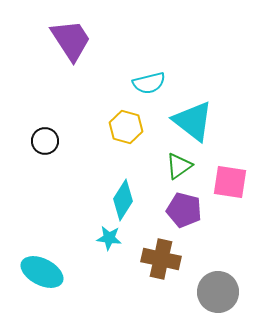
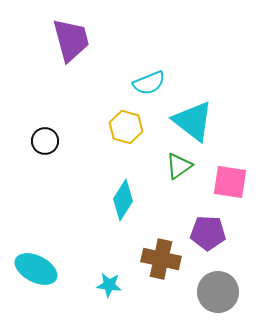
purple trapezoid: rotated 18 degrees clockwise
cyan semicircle: rotated 8 degrees counterclockwise
purple pentagon: moved 24 px right, 23 px down; rotated 12 degrees counterclockwise
cyan star: moved 47 px down
cyan ellipse: moved 6 px left, 3 px up
